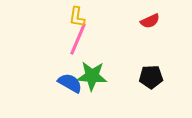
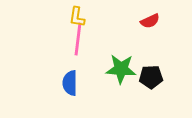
pink line: rotated 16 degrees counterclockwise
green star: moved 29 px right, 7 px up
blue semicircle: rotated 120 degrees counterclockwise
